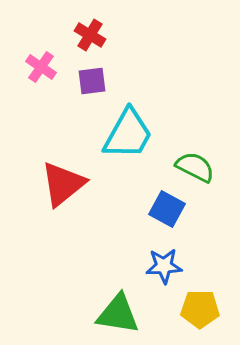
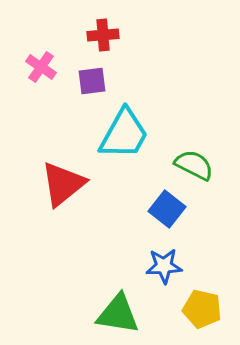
red cross: moved 13 px right; rotated 36 degrees counterclockwise
cyan trapezoid: moved 4 px left
green semicircle: moved 1 px left, 2 px up
blue square: rotated 9 degrees clockwise
yellow pentagon: moved 2 px right; rotated 12 degrees clockwise
